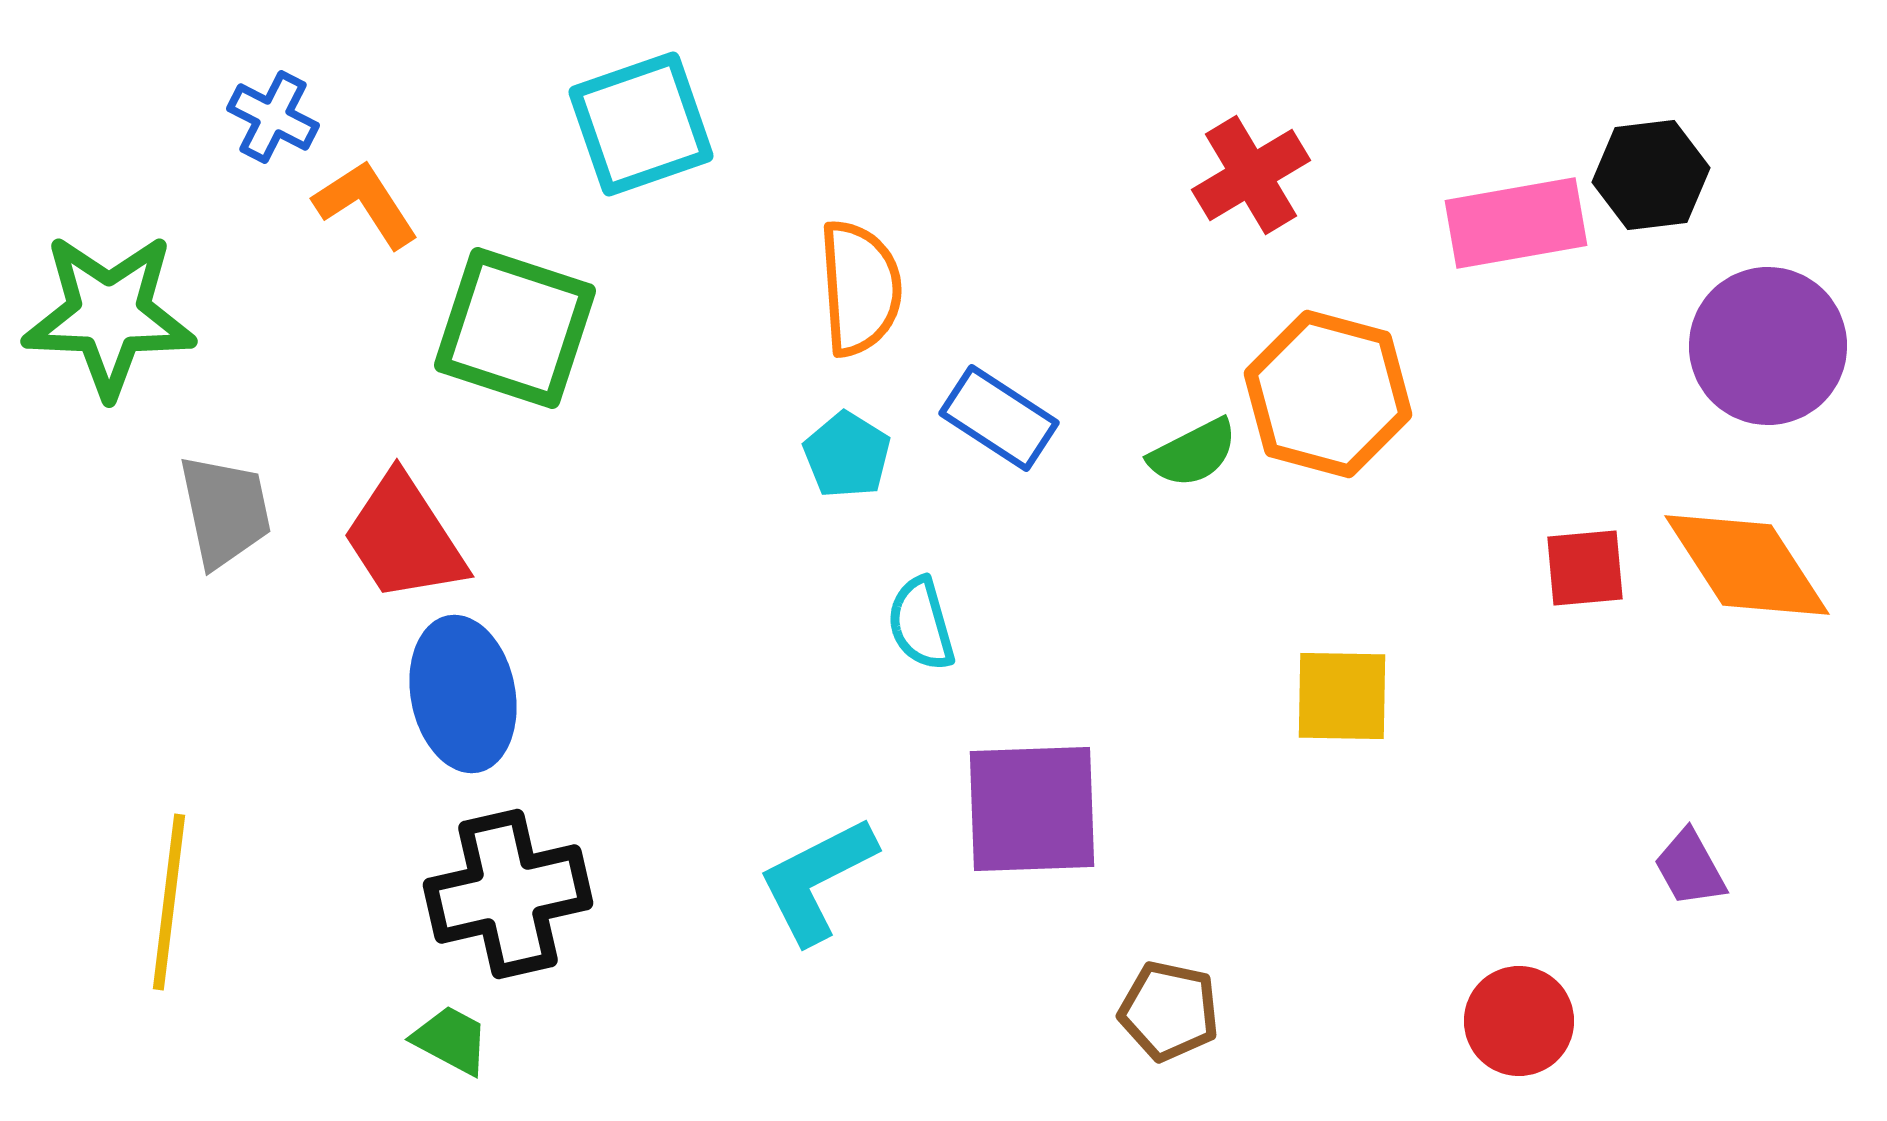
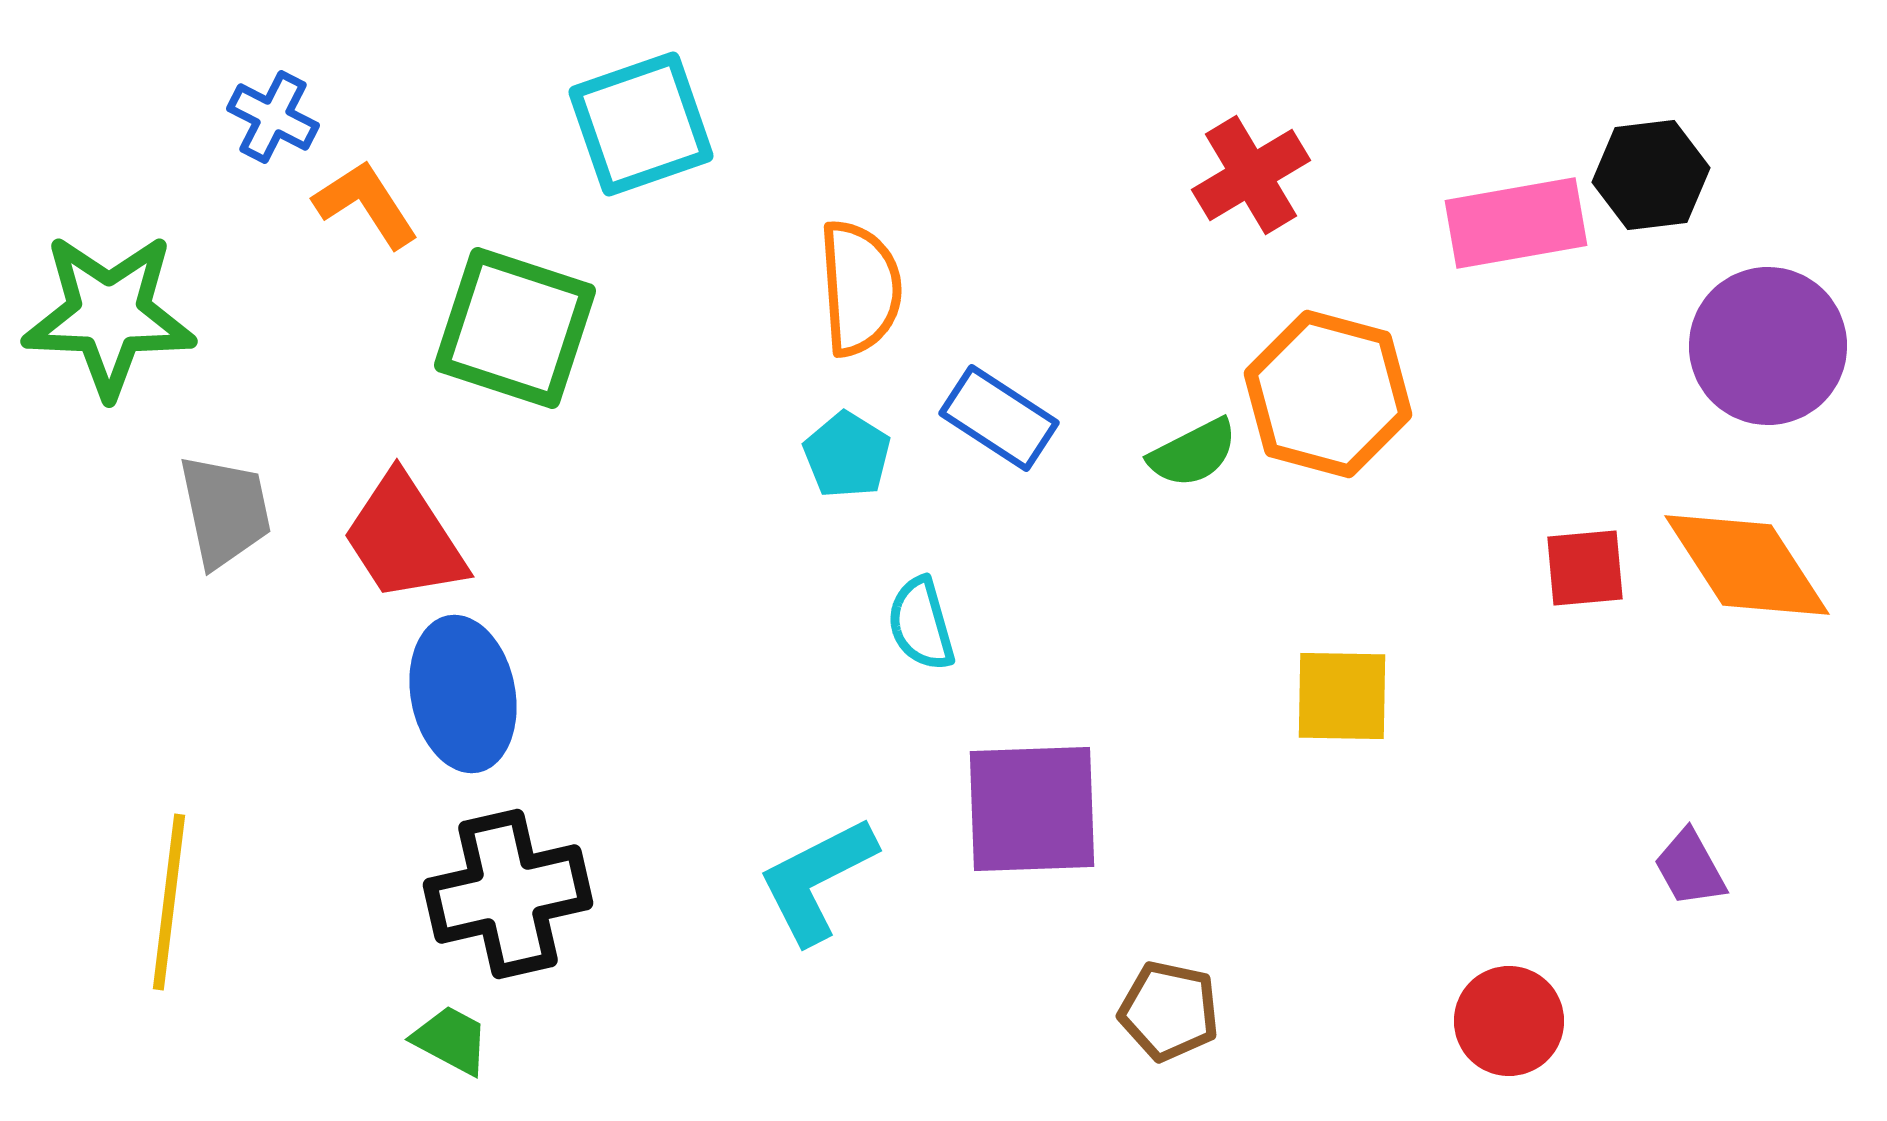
red circle: moved 10 px left
